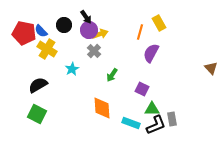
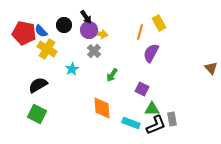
yellow arrow: rotated 28 degrees clockwise
